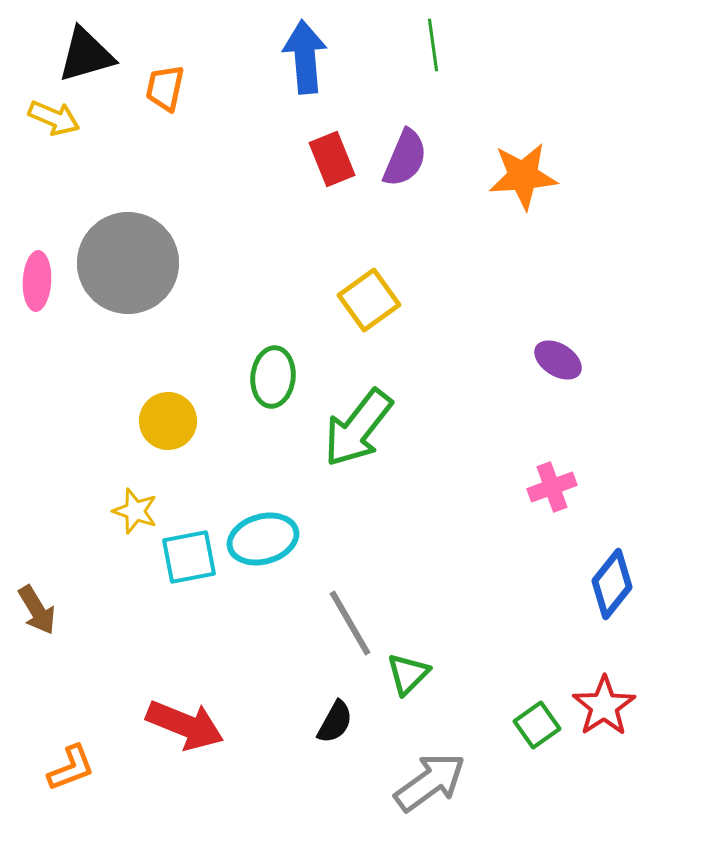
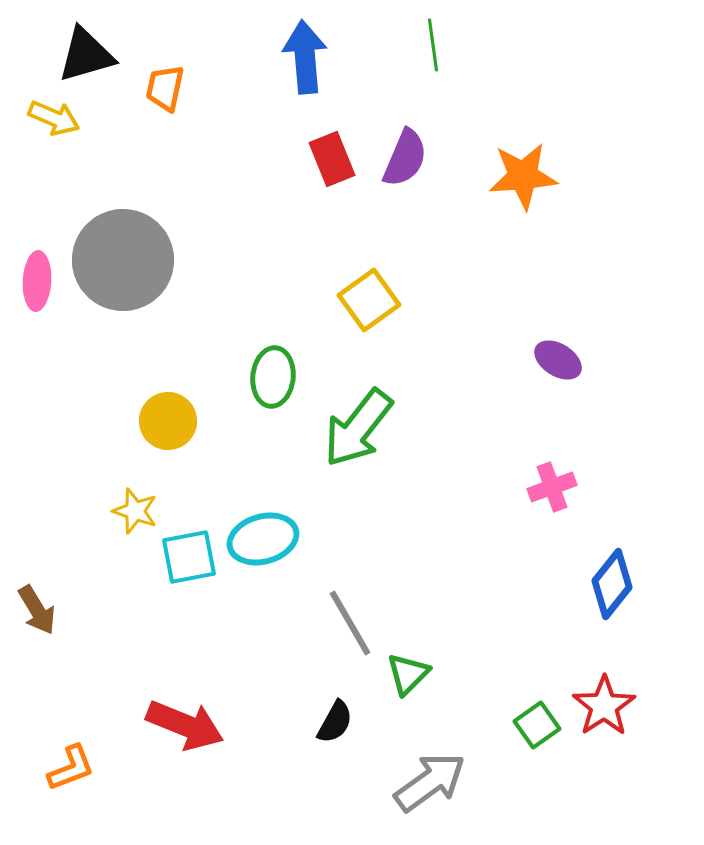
gray circle: moved 5 px left, 3 px up
